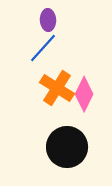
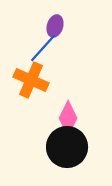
purple ellipse: moved 7 px right, 6 px down; rotated 20 degrees clockwise
orange cross: moved 26 px left, 8 px up; rotated 8 degrees counterclockwise
pink diamond: moved 16 px left, 24 px down
